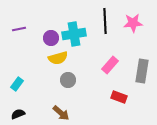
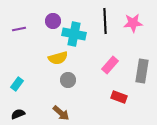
cyan cross: rotated 20 degrees clockwise
purple circle: moved 2 px right, 17 px up
